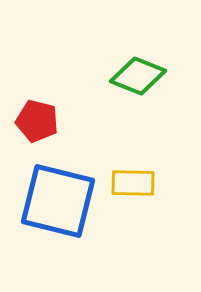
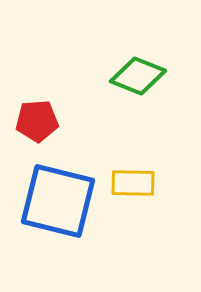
red pentagon: rotated 18 degrees counterclockwise
